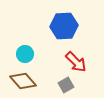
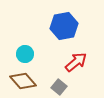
blue hexagon: rotated 8 degrees counterclockwise
red arrow: rotated 85 degrees counterclockwise
gray square: moved 7 px left, 2 px down; rotated 21 degrees counterclockwise
